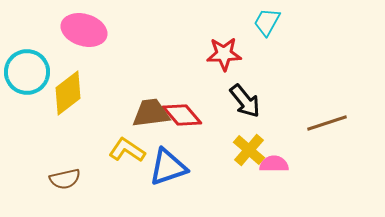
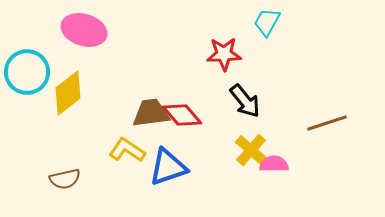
yellow cross: moved 2 px right
